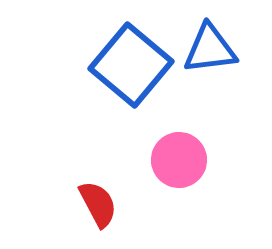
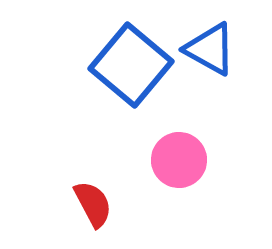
blue triangle: rotated 36 degrees clockwise
red semicircle: moved 5 px left
